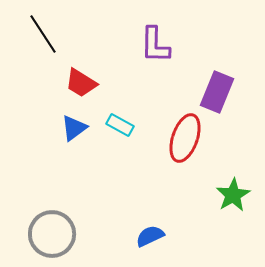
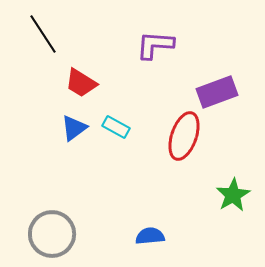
purple L-shape: rotated 93 degrees clockwise
purple rectangle: rotated 48 degrees clockwise
cyan rectangle: moved 4 px left, 2 px down
red ellipse: moved 1 px left, 2 px up
blue semicircle: rotated 20 degrees clockwise
